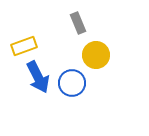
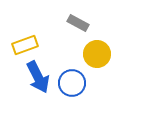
gray rectangle: rotated 40 degrees counterclockwise
yellow rectangle: moved 1 px right, 1 px up
yellow circle: moved 1 px right, 1 px up
